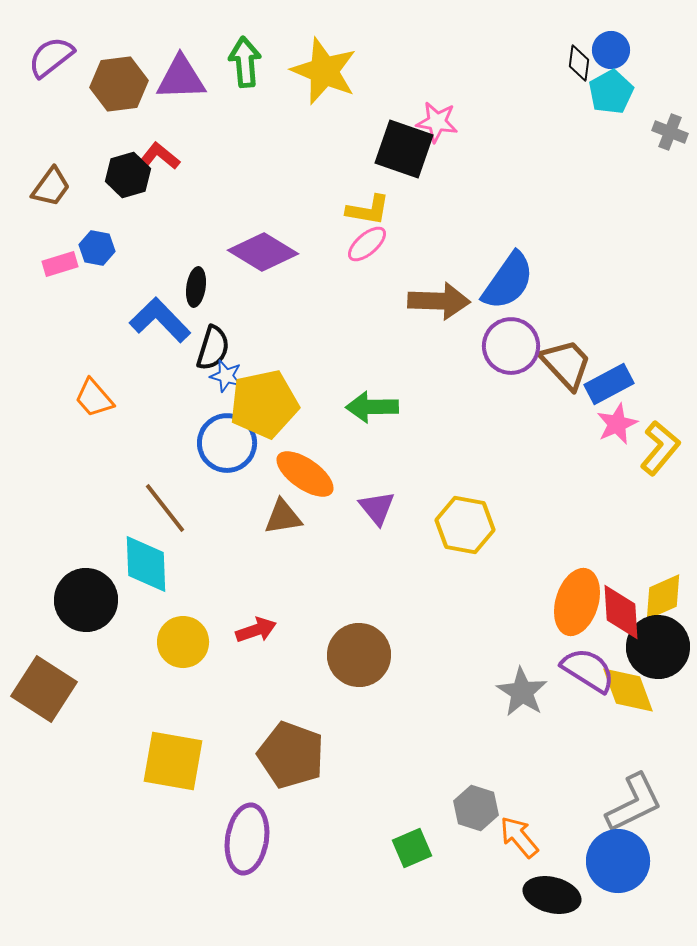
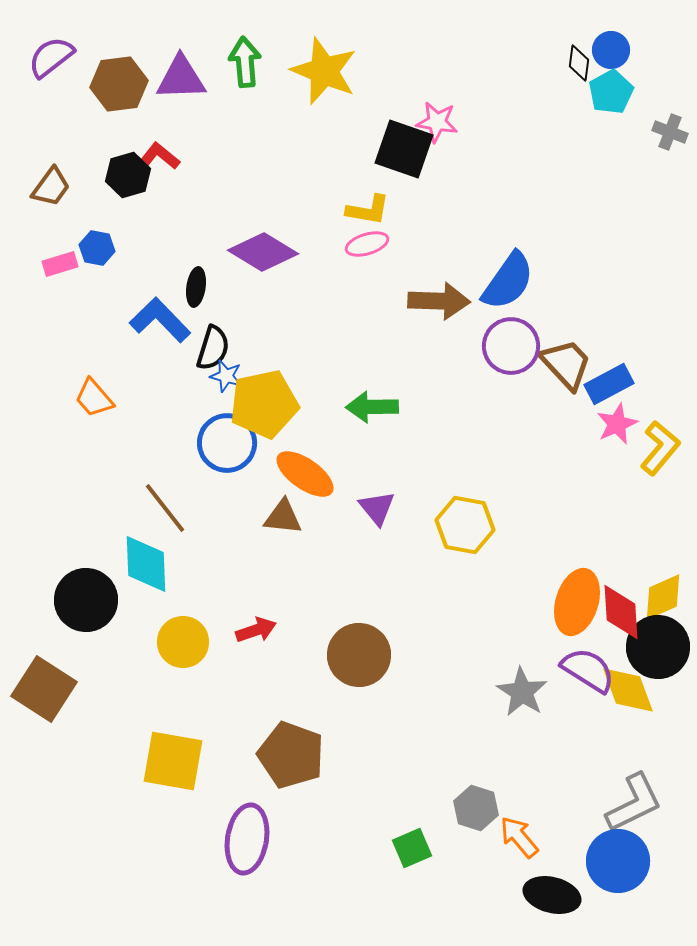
pink ellipse at (367, 244): rotated 24 degrees clockwise
brown triangle at (283, 517): rotated 15 degrees clockwise
